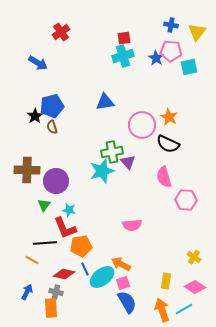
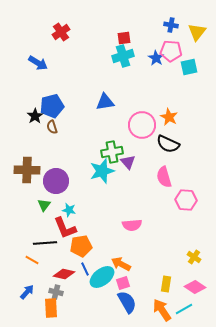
yellow rectangle at (166, 281): moved 3 px down
blue arrow at (27, 292): rotated 14 degrees clockwise
orange arrow at (162, 310): rotated 15 degrees counterclockwise
